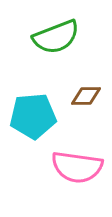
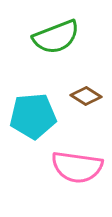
brown diamond: rotated 32 degrees clockwise
